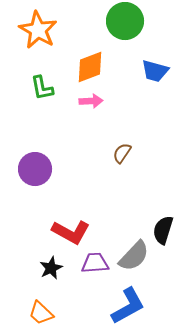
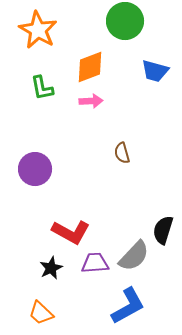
brown semicircle: rotated 50 degrees counterclockwise
